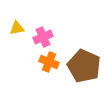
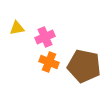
pink cross: moved 2 px right
brown pentagon: rotated 12 degrees counterclockwise
